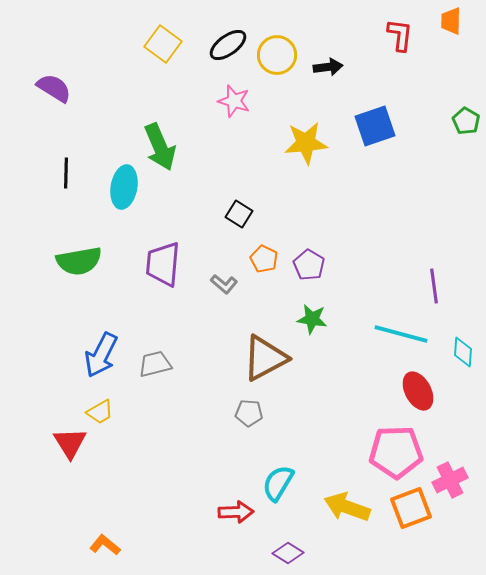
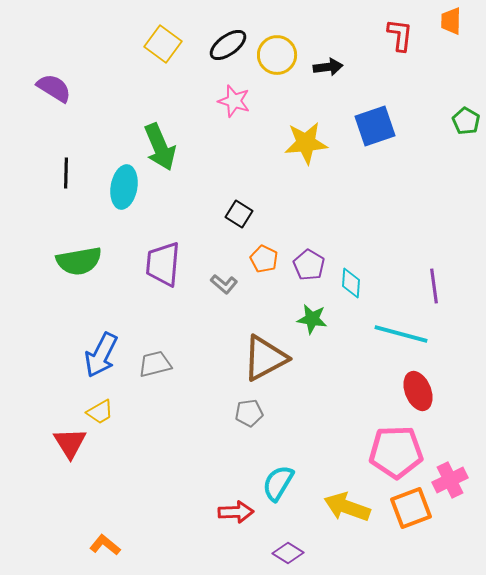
cyan diamond: moved 112 px left, 69 px up
red ellipse: rotated 6 degrees clockwise
gray pentagon: rotated 12 degrees counterclockwise
